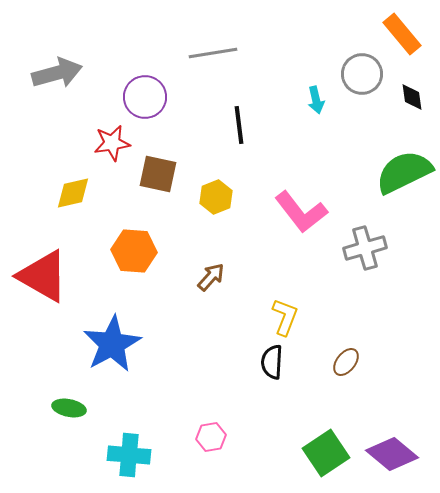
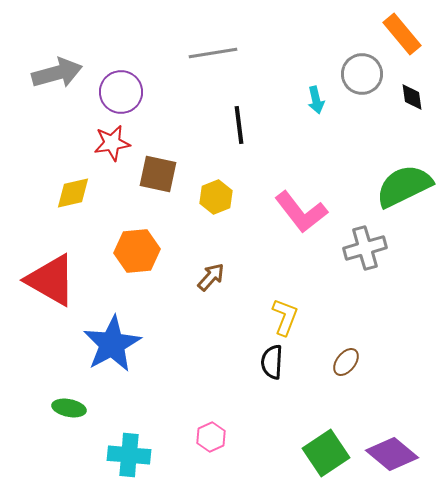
purple circle: moved 24 px left, 5 px up
green semicircle: moved 14 px down
orange hexagon: moved 3 px right; rotated 9 degrees counterclockwise
red triangle: moved 8 px right, 4 px down
pink hexagon: rotated 16 degrees counterclockwise
